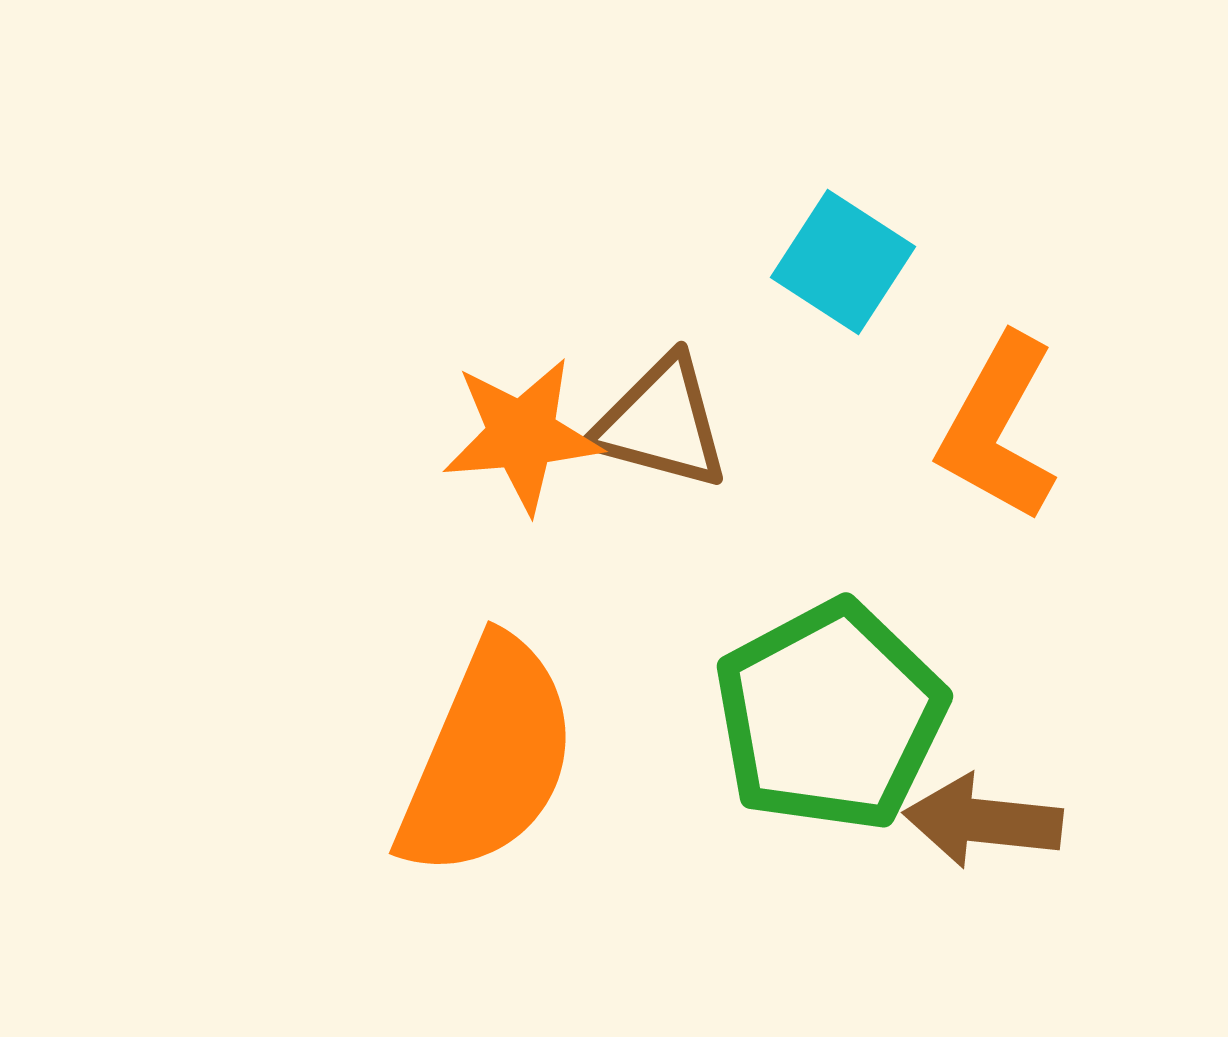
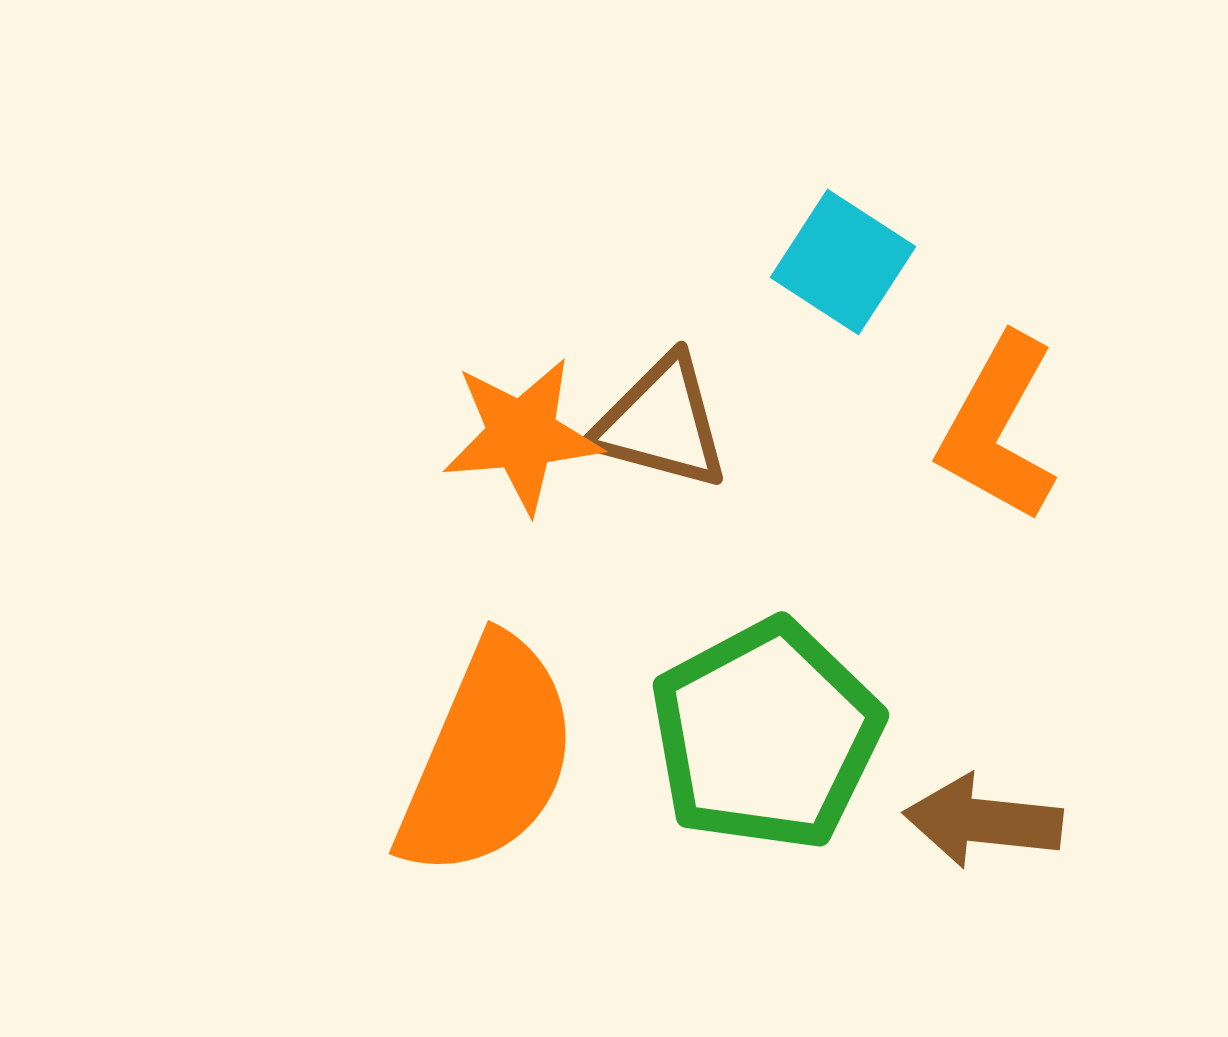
green pentagon: moved 64 px left, 19 px down
